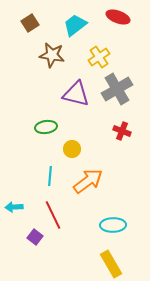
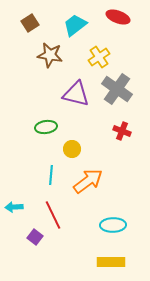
brown star: moved 2 px left
gray cross: rotated 24 degrees counterclockwise
cyan line: moved 1 px right, 1 px up
yellow rectangle: moved 2 px up; rotated 60 degrees counterclockwise
